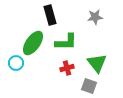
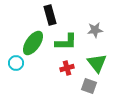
gray star: moved 13 px down
